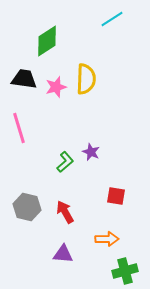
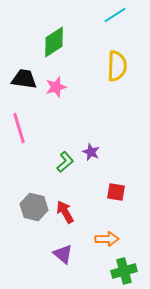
cyan line: moved 3 px right, 4 px up
green diamond: moved 7 px right, 1 px down
yellow semicircle: moved 31 px right, 13 px up
red square: moved 4 px up
gray hexagon: moved 7 px right
purple triangle: rotated 35 degrees clockwise
green cross: moved 1 px left
